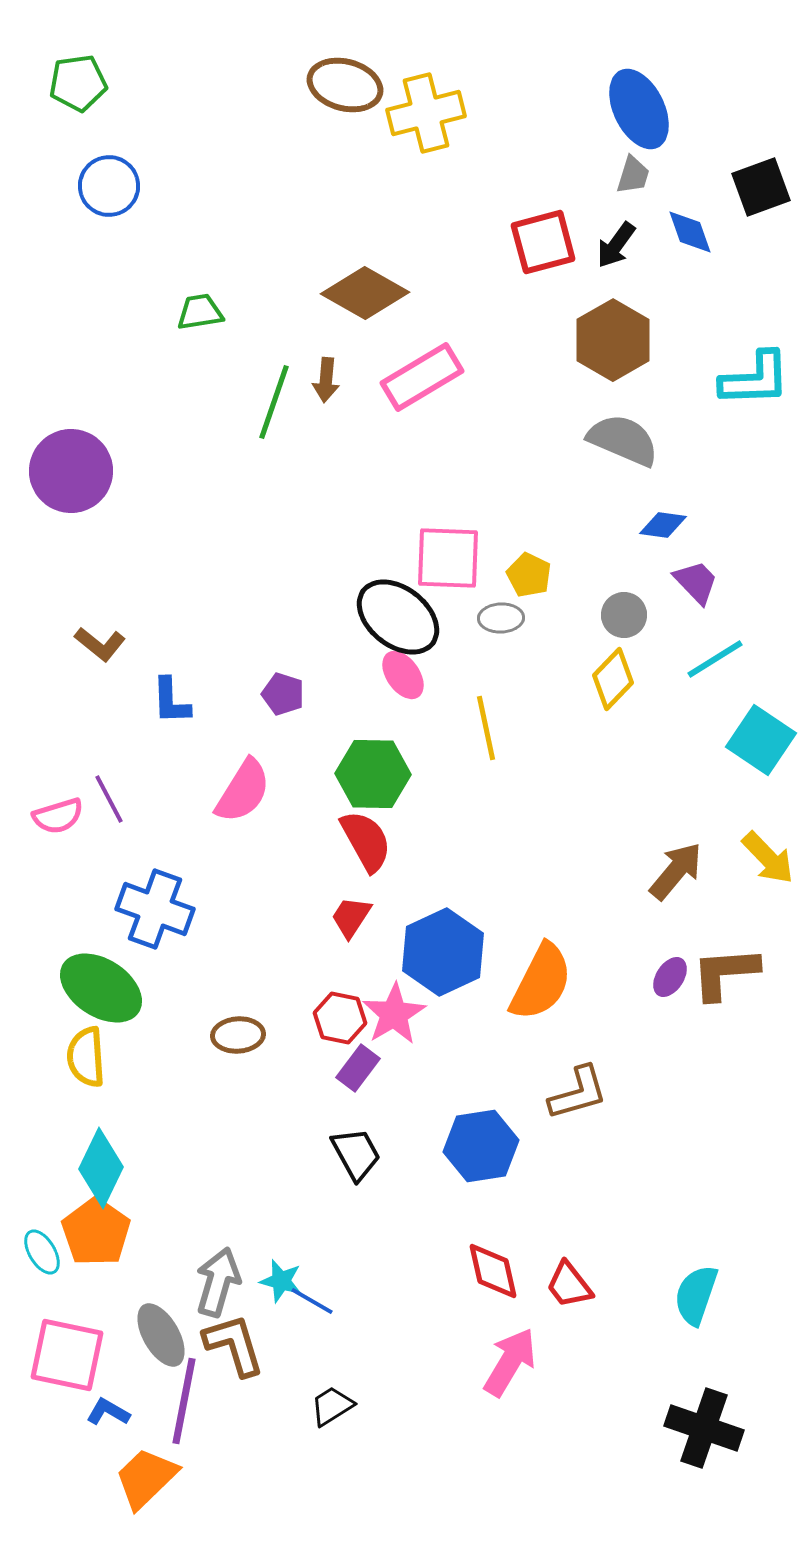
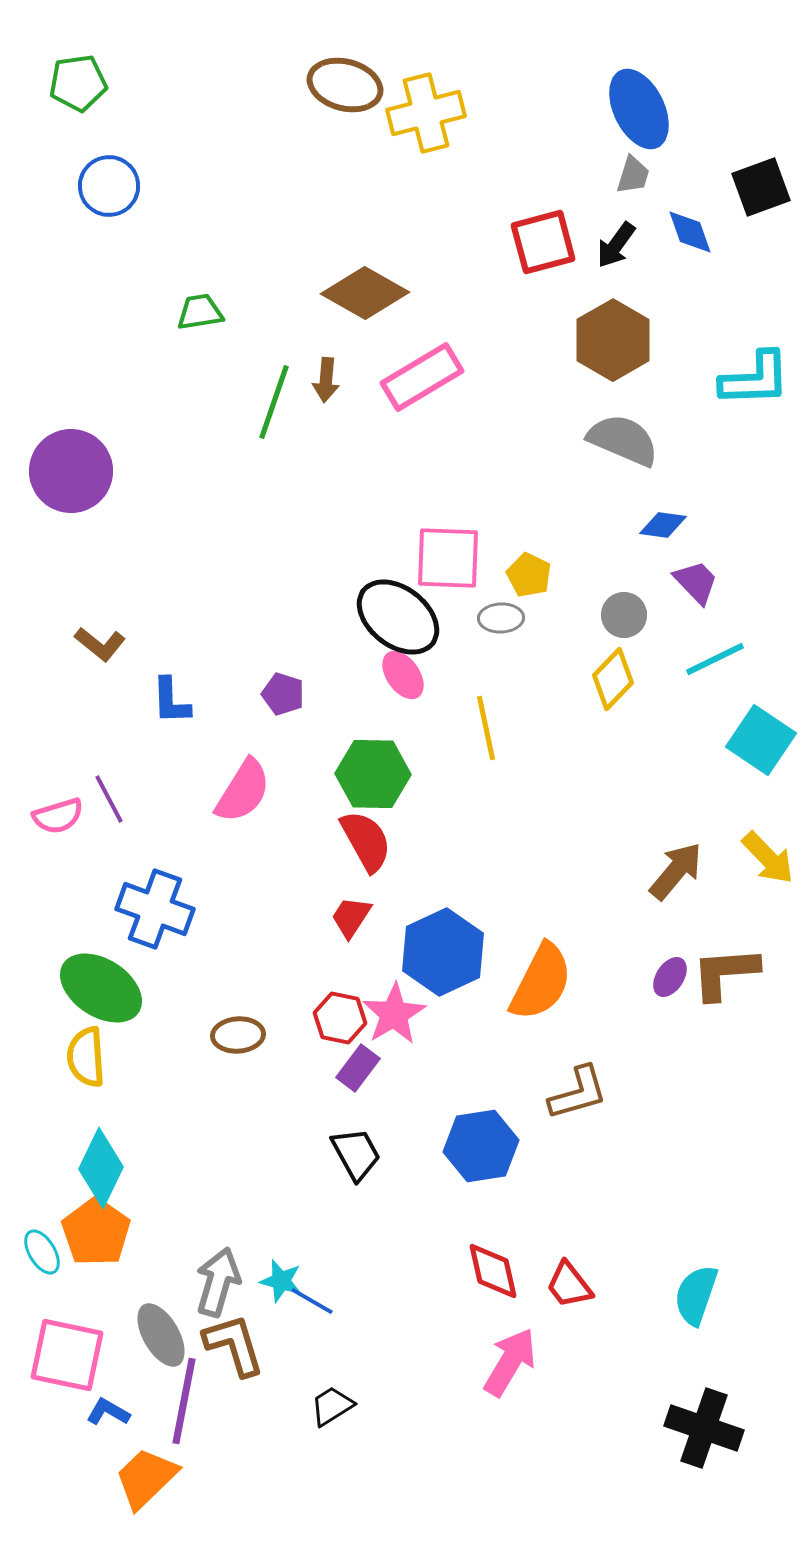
cyan line at (715, 659): rotated 6 degrees clockwise
